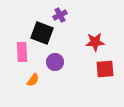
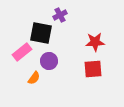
black square: moved 1 px left; rotated 10 degrees counterclockwise
pink rectangle: rotated 54 degrees clockwise
purple circle: moved 6 px left, 1 px up
red square: moved 12 px left
orange semicircle: moved 1 px right, 2 px up
